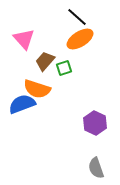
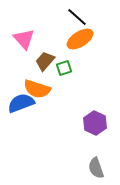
blue semicircle: moved 1 px left, 1 px up
